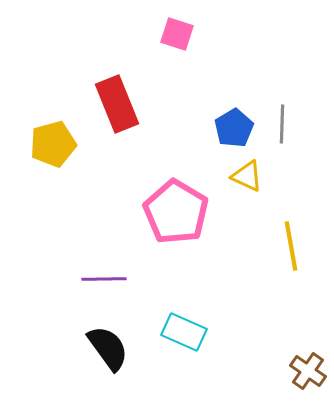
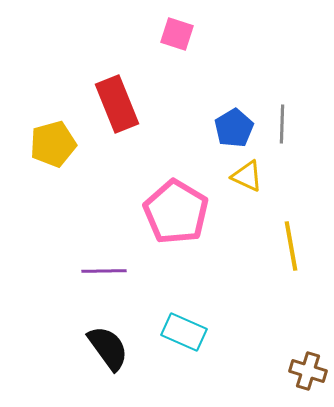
purple line: moved 8 px up
brown cross: rotated 18 degrees counterclockwise
